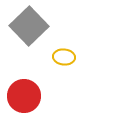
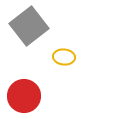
gray square: rotated 6 degrees clockwise
